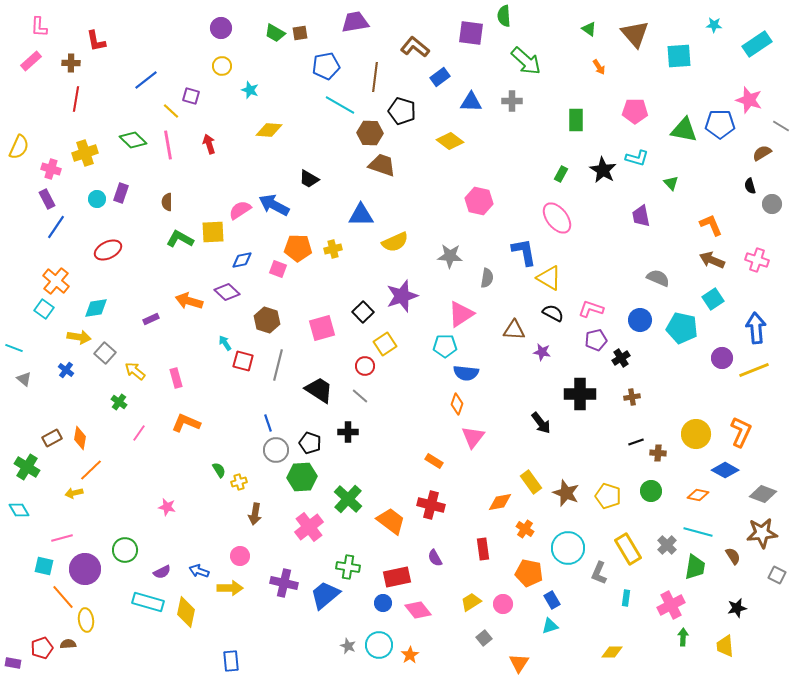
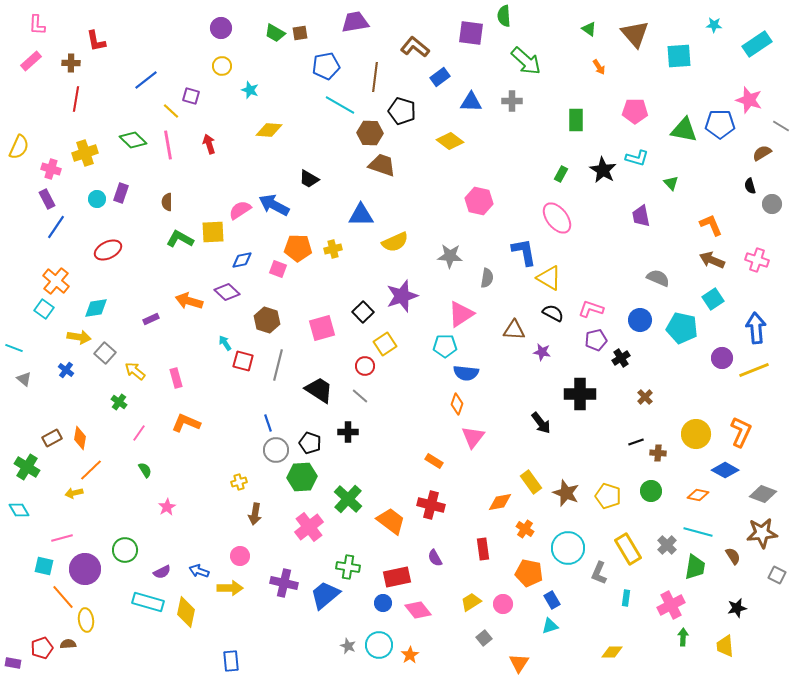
pink L-shape at (39, 27): moved 2 px left, 2 px up
brown cross at (632, 397): moved 13 px right; rotated 35 degrees counterclockwise
green semicircle at (219, 470): moved 74 px left
pink star at (167, 507): rotated 30 degrees clockwise
